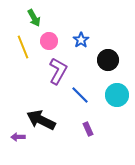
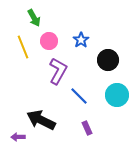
blue line: moved 1 px left, 1 px down
purple rectangle: moved 1 px left, 1 px up
